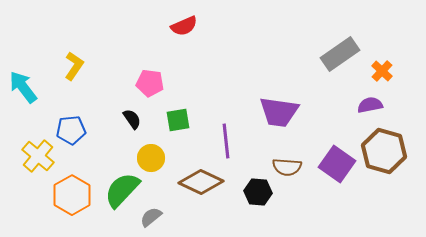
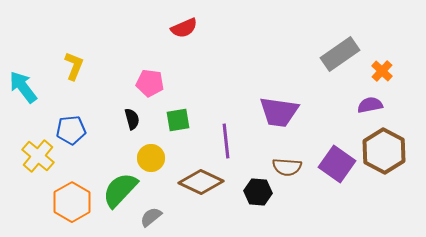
red semicircle: moved 2 px down
yellow L-shape: rotated 12 degrees counterclockwise
black semicircle: rotated 20 degrees clockwise
brown hexagon: rotated 12 degrees clockwise
green semicircle: moved 2 px left
orange hexagon: moved 7 px down
